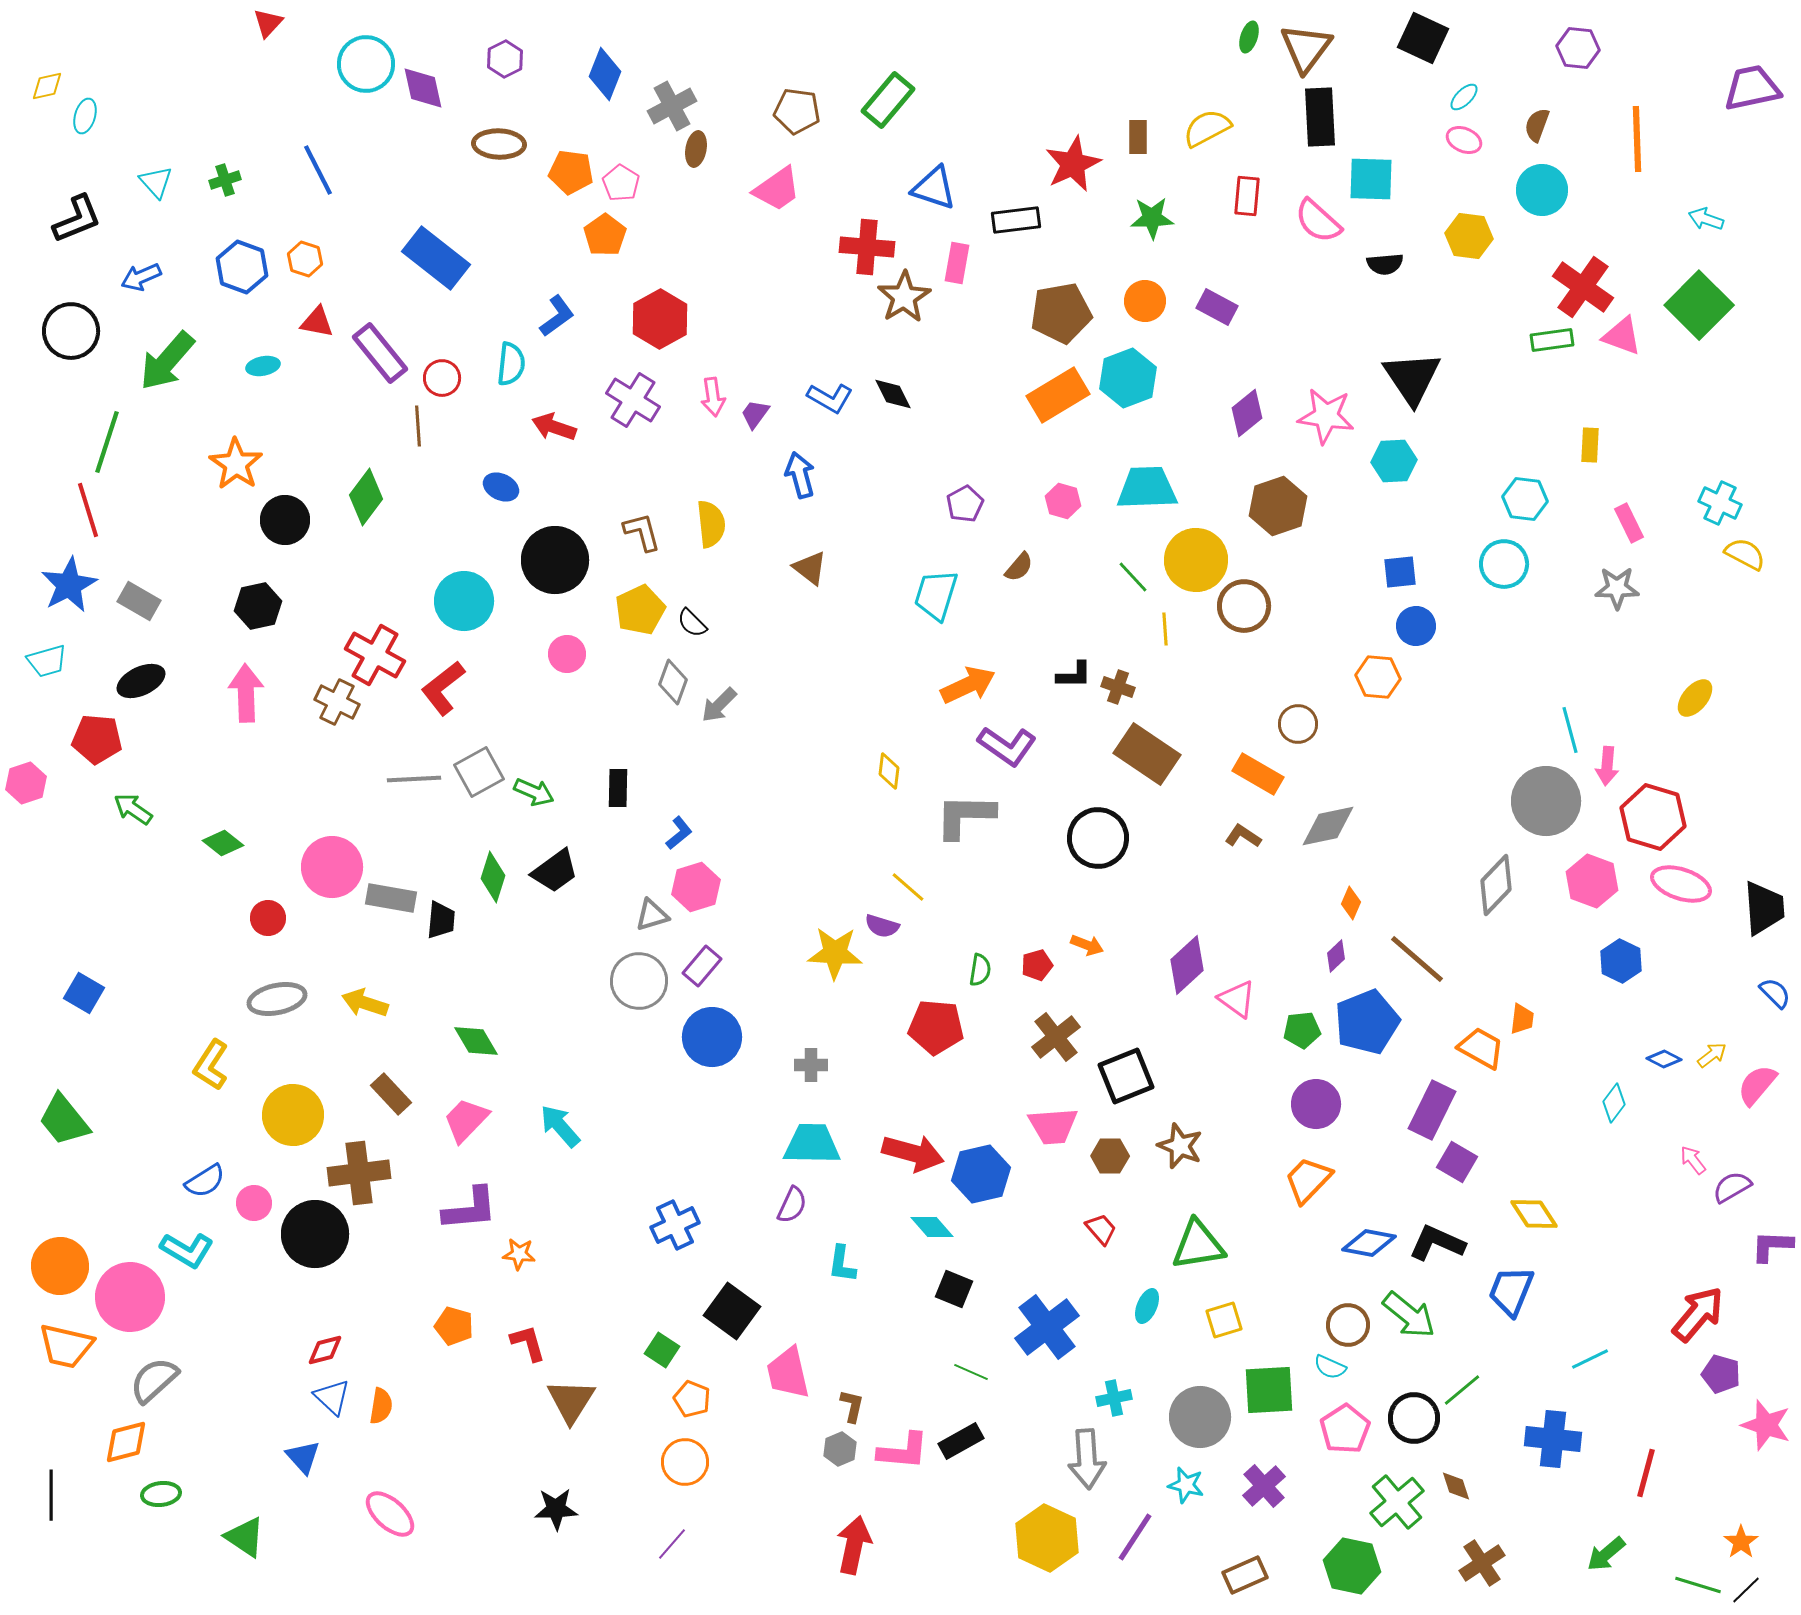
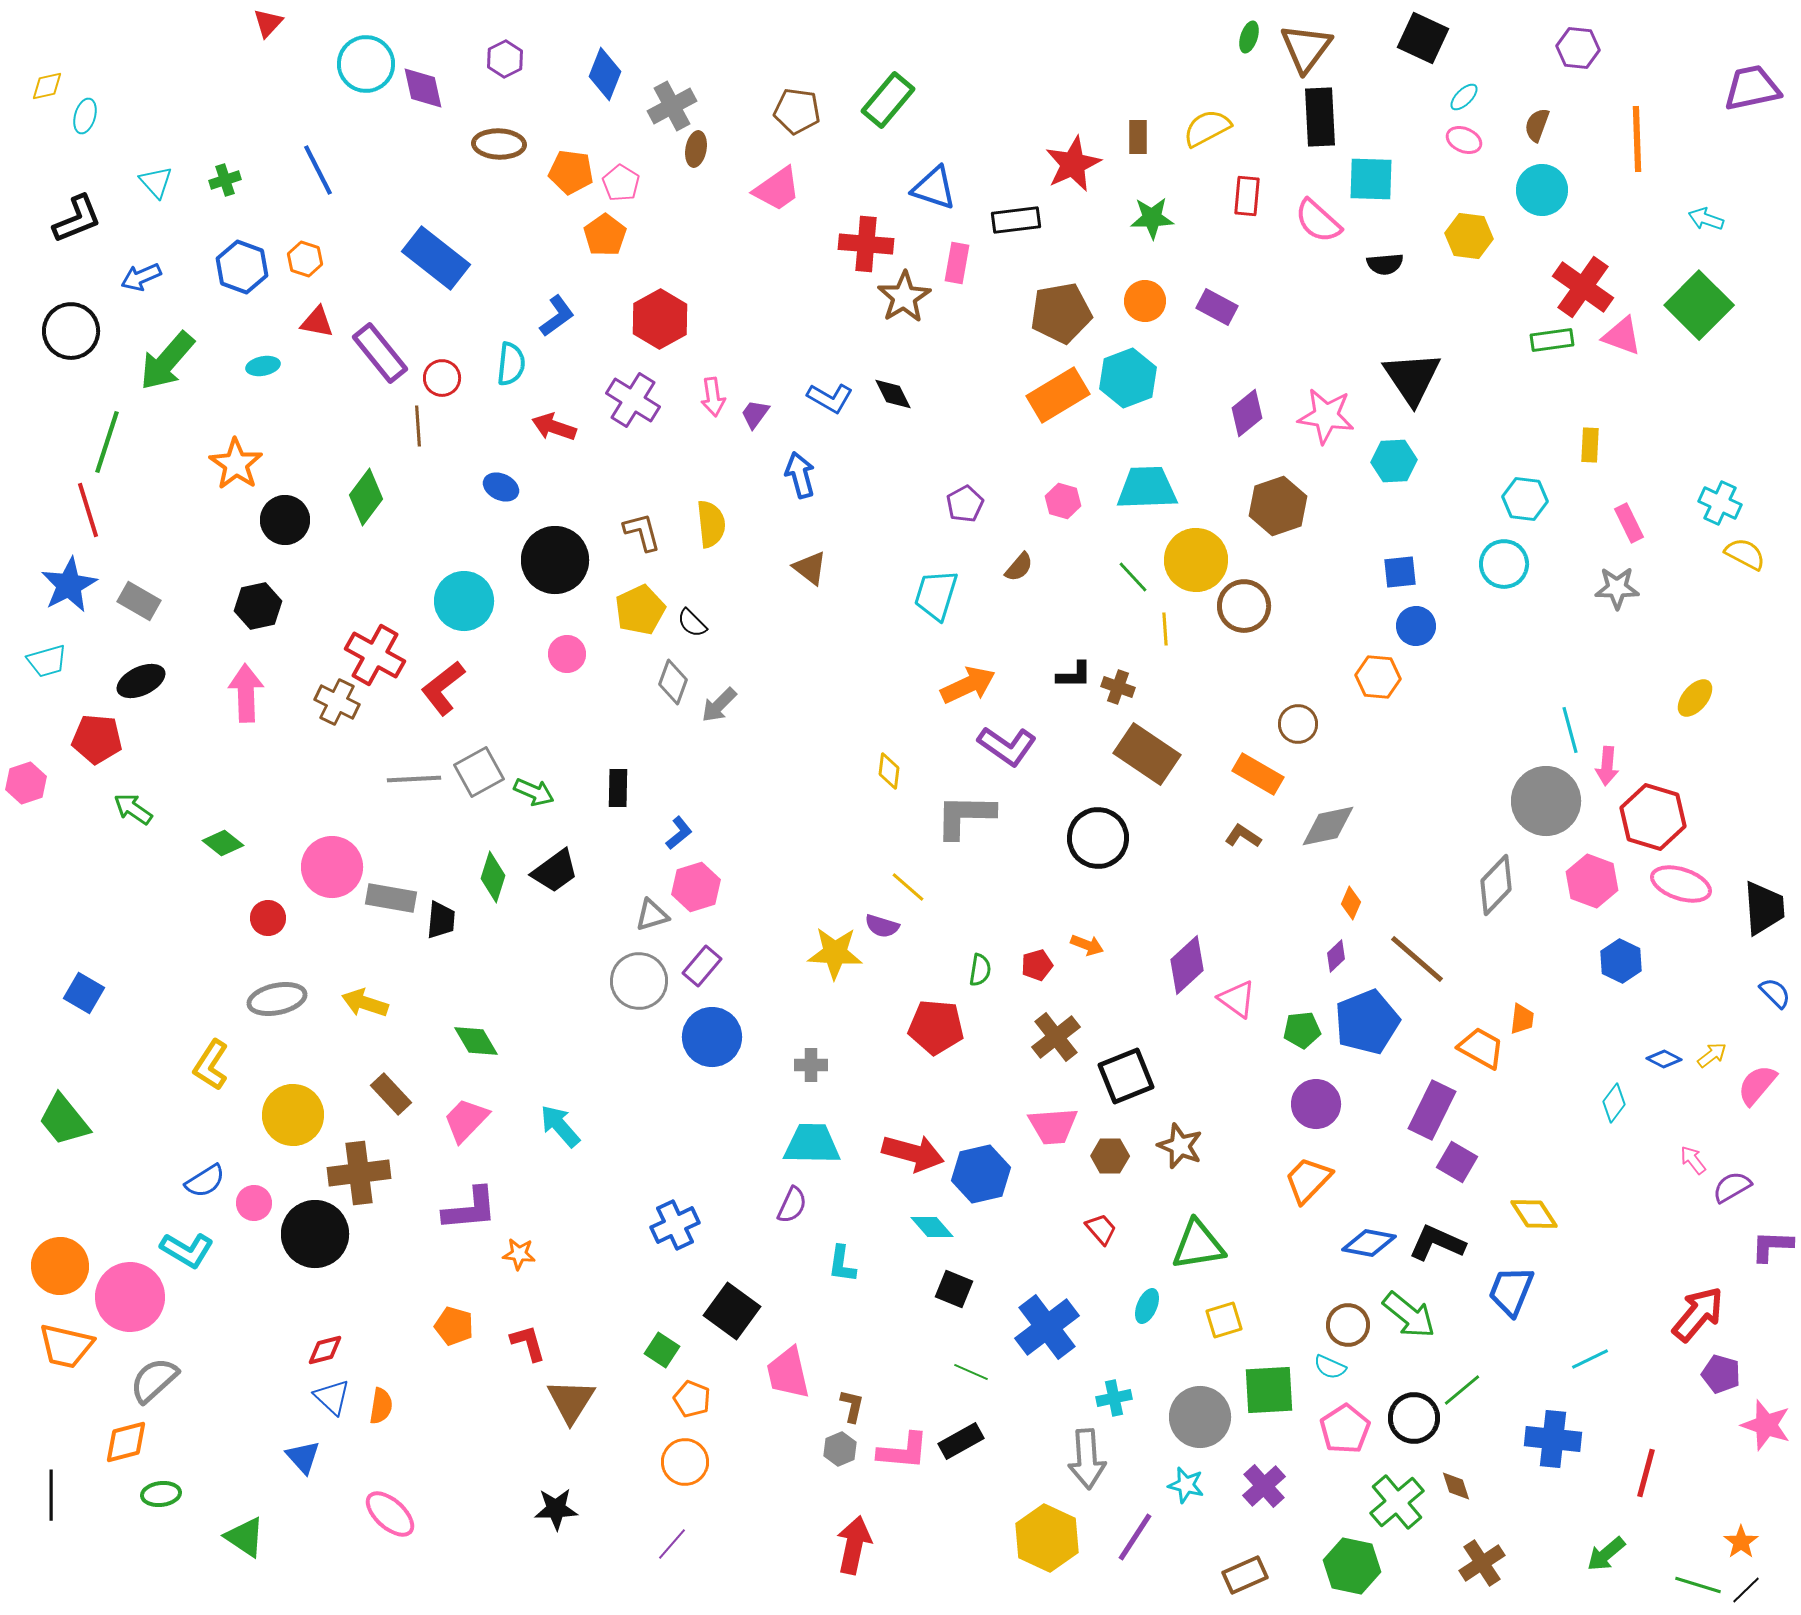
red cross at (867, 247): moved 1 px left, 3 px up
